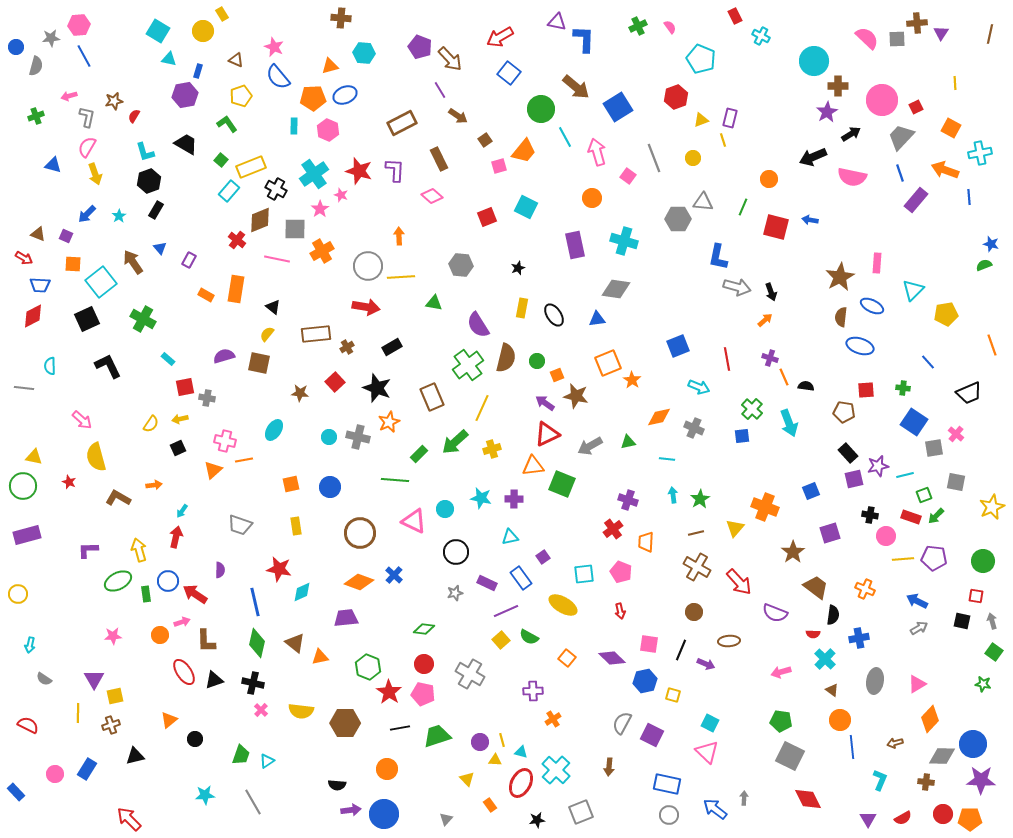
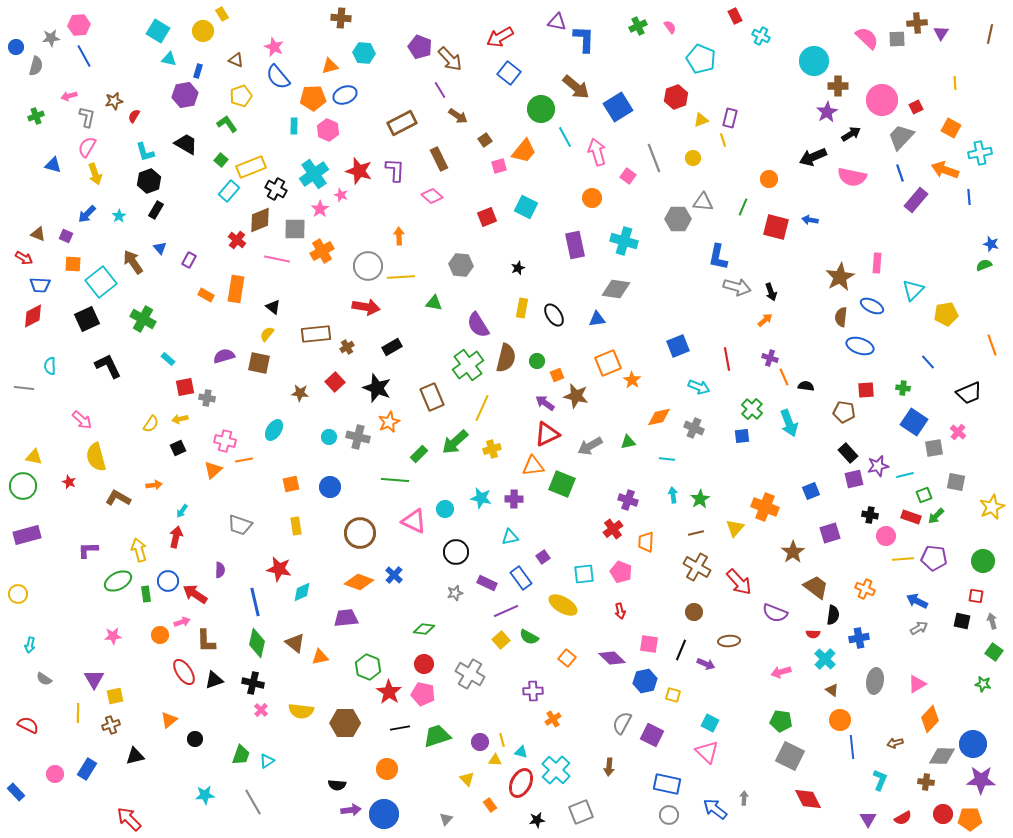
pink cross at (956, 434): moved 2 px right, 2 px up
